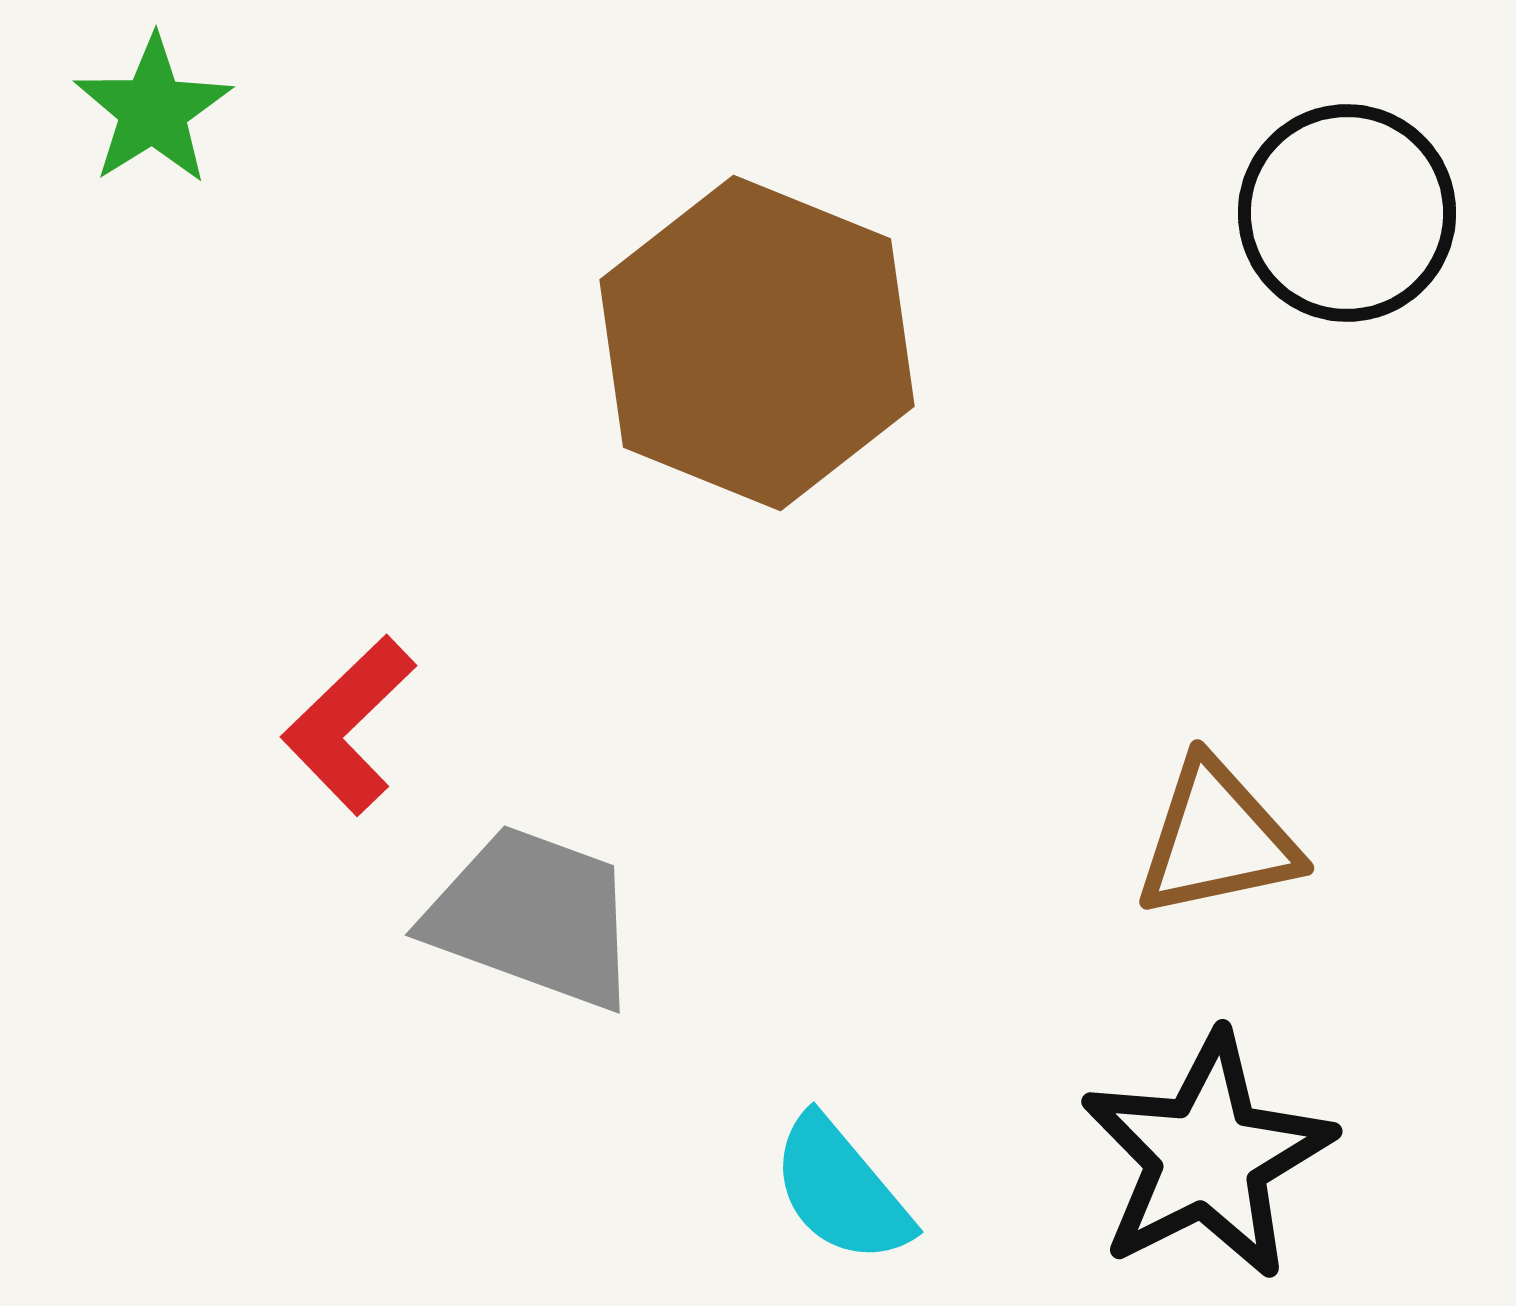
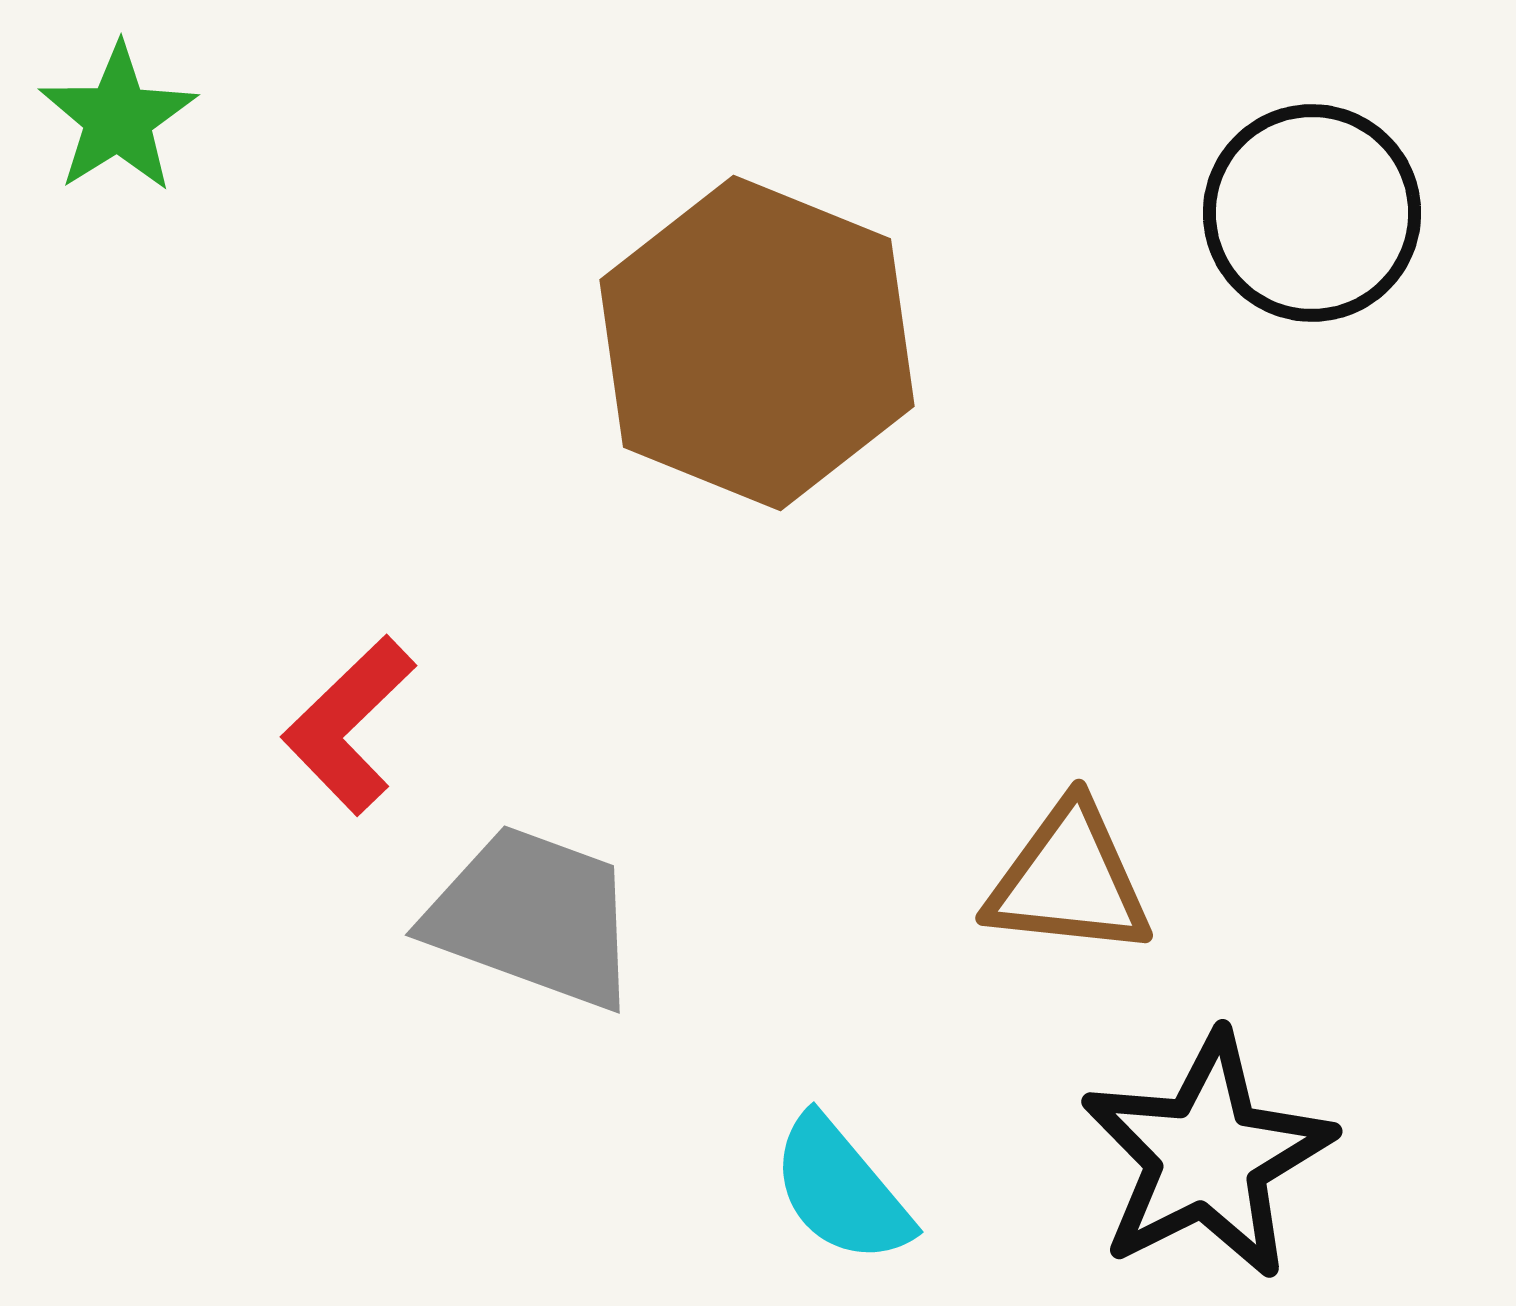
green star: moved 35 px left, 8 px down
black circle: moved 35 px left
brown triangle: moved 148 px left, 41 px down; rotated 18 degrees clockwise
